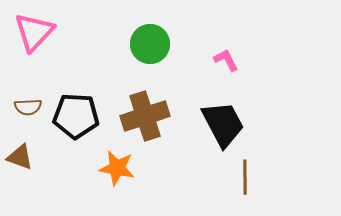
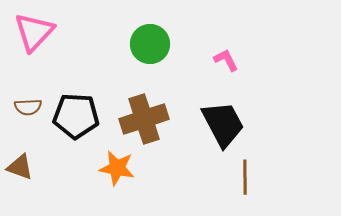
brown cross: moved 1 px left, 3 px down
brown triangle: moved 10 px down
